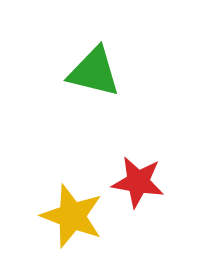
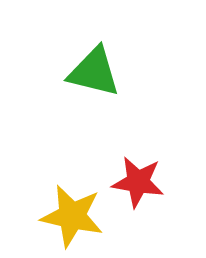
yellow star: rotated 8 degrees counterclockwise
